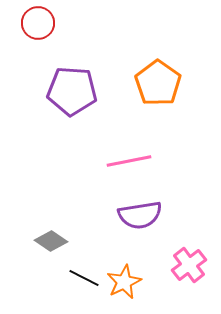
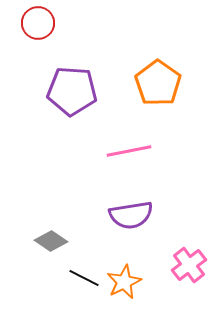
pink line: moved 10 px up
purple semicircle: moved 9 px left
